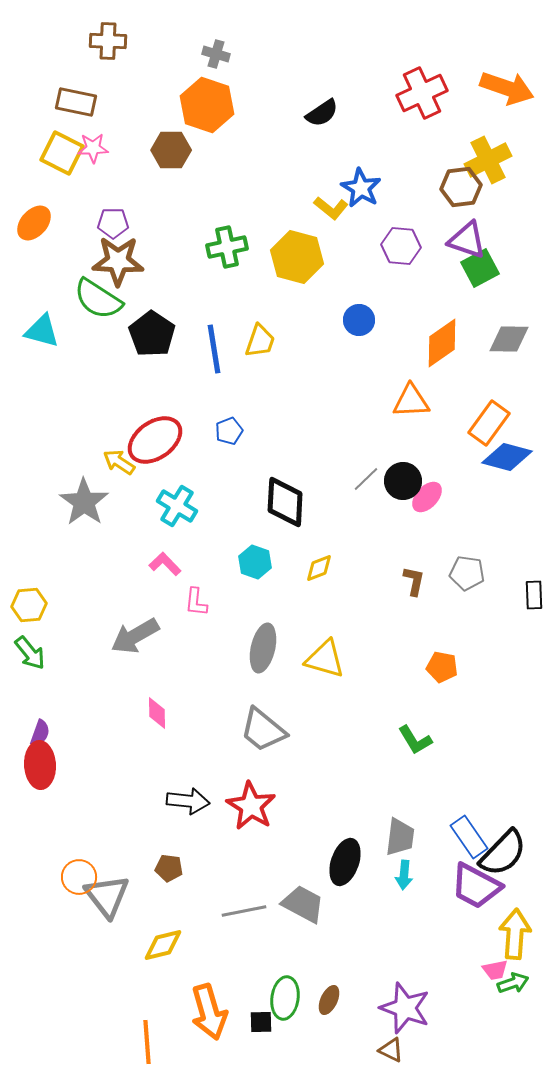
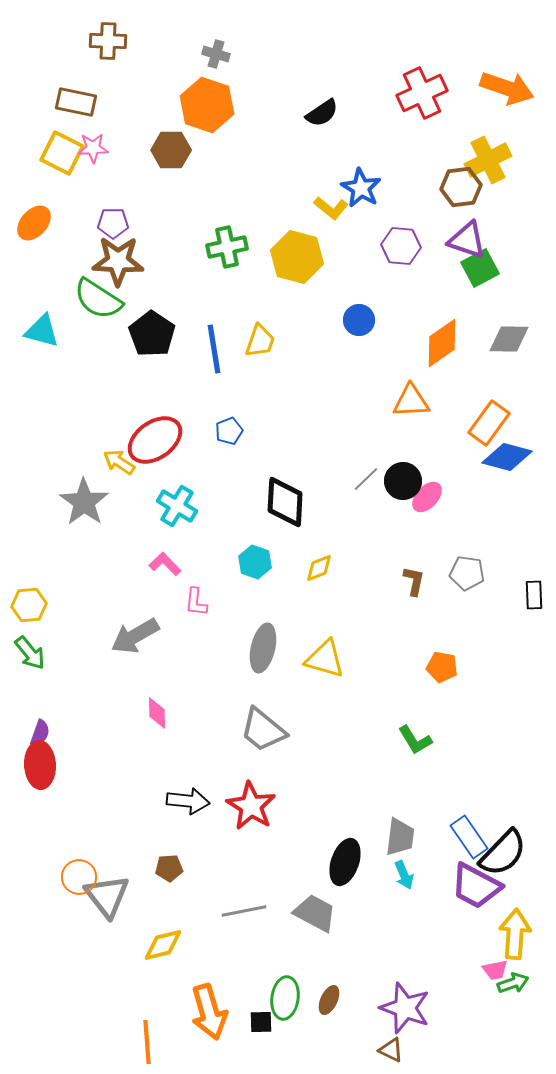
brown pentagon at (169, 868): rotated 12 degrees counterclockwise
cyan arrow at (404, 875): rotated 28 degrees counterclockwise
gray trapezoid at (303, 904): moved 12 px right, 9 px down
